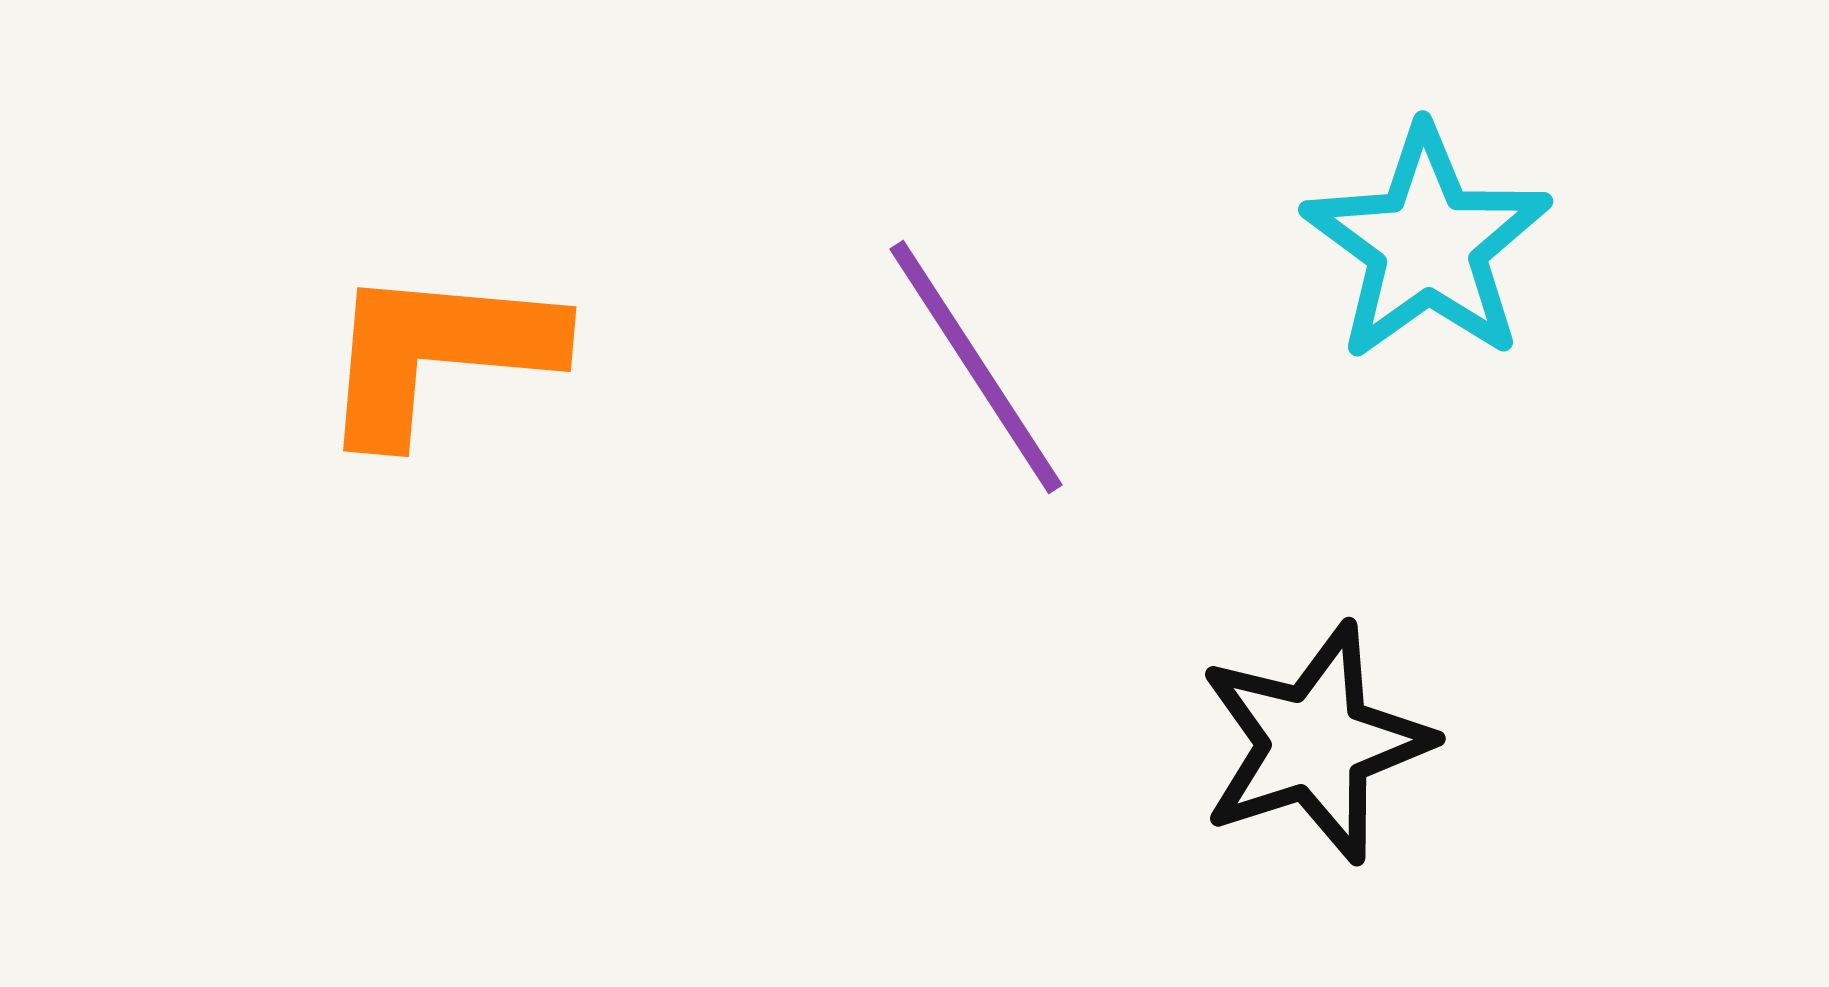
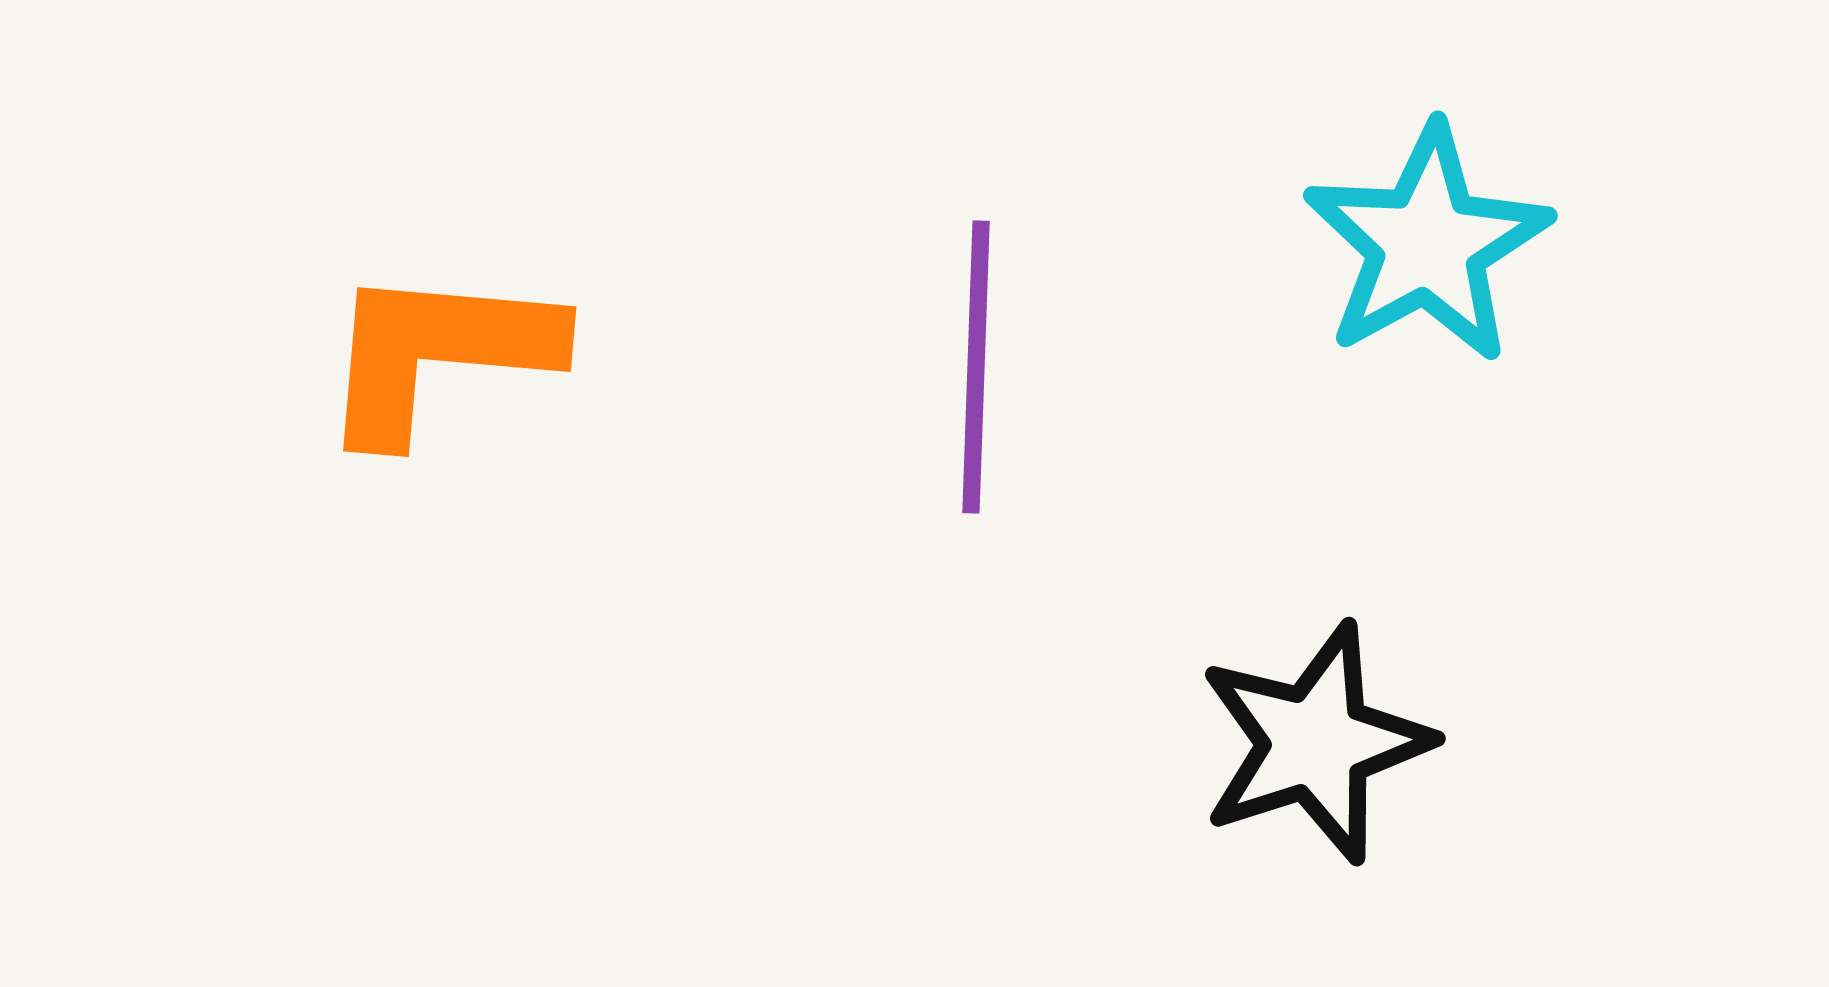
cyan star: rotated 7 degrees clockwise
purple line: rotated 35 degrees clockwise
